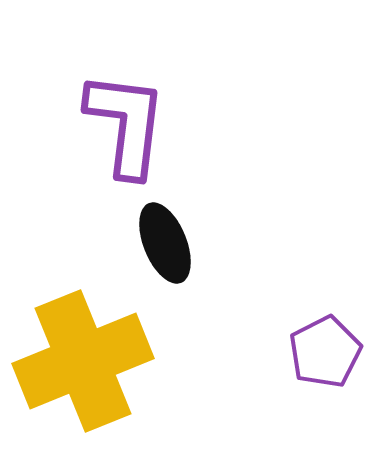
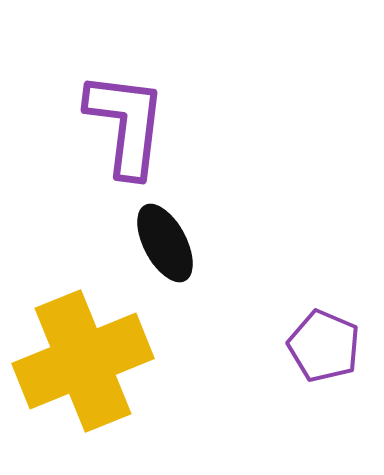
black ellipse: rotated 6 degrees counterclockwise
purple pentagon: moved 1 px left, 6 px up; rotated 22 degrees counterclockwise
